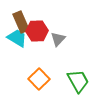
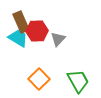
cyan trapezoid: moved 1 px right
